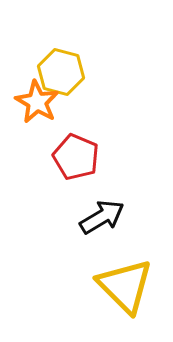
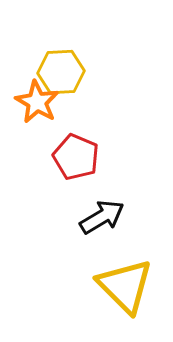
yellow hexagon: rotated 18 degrees counterclockwise
